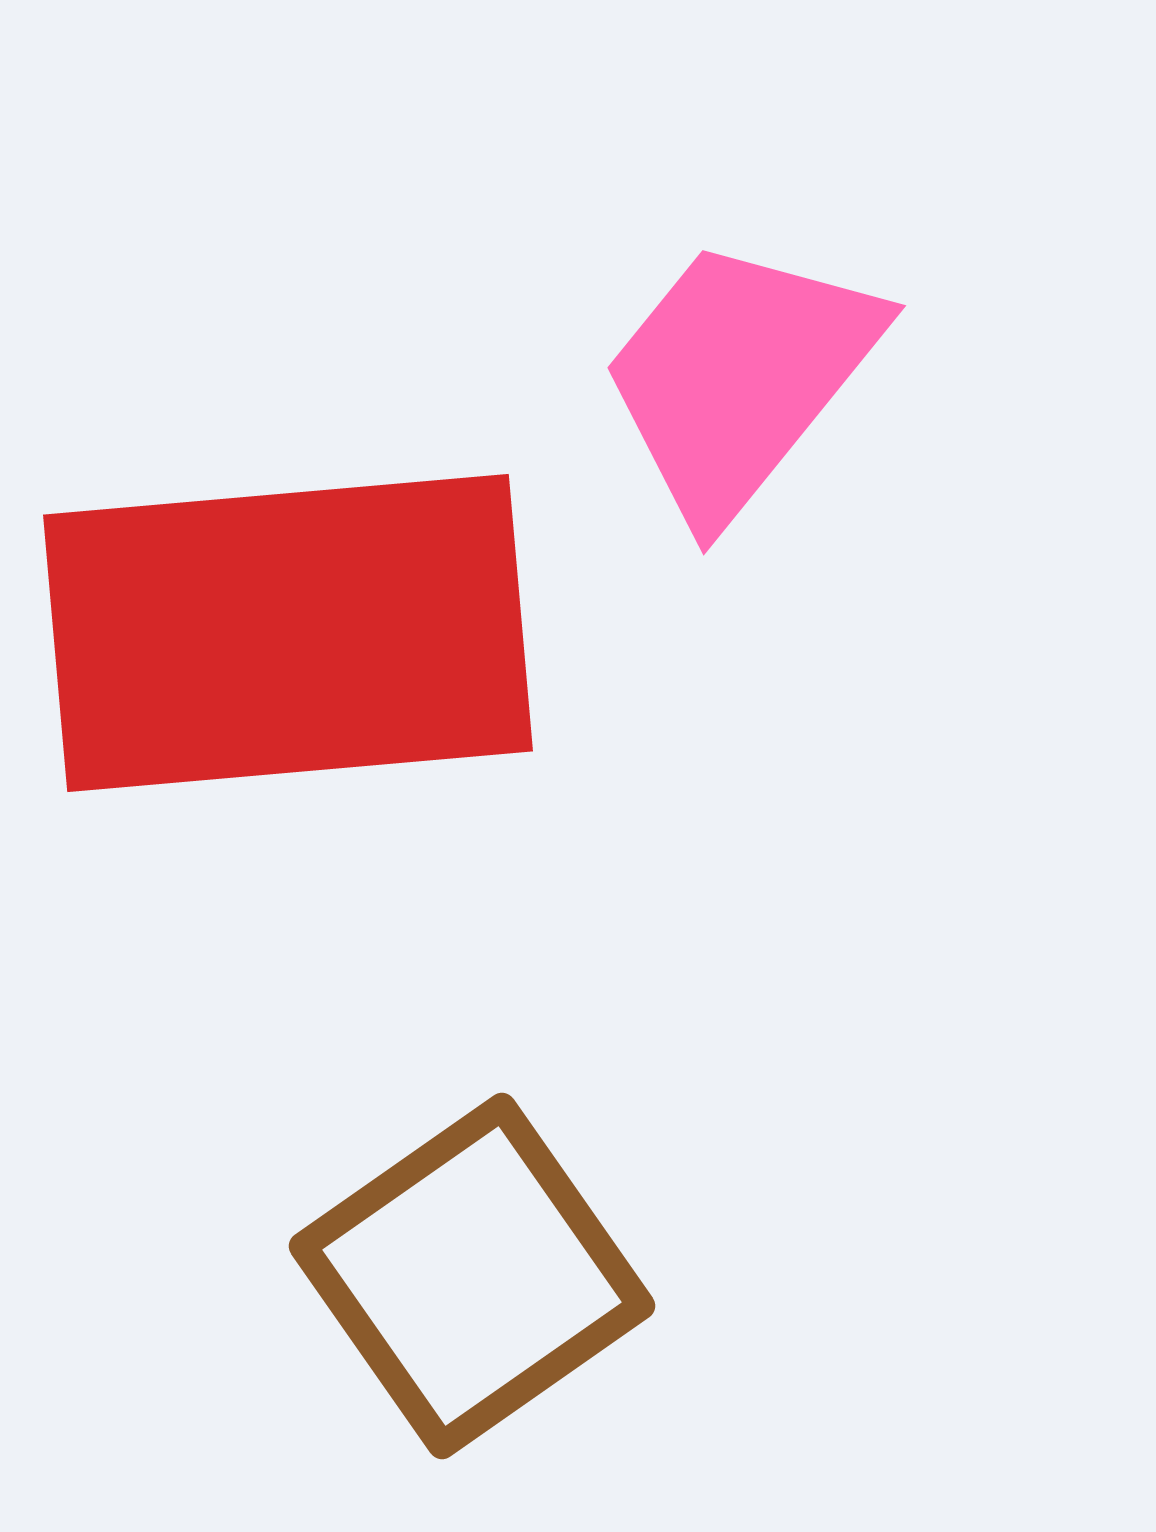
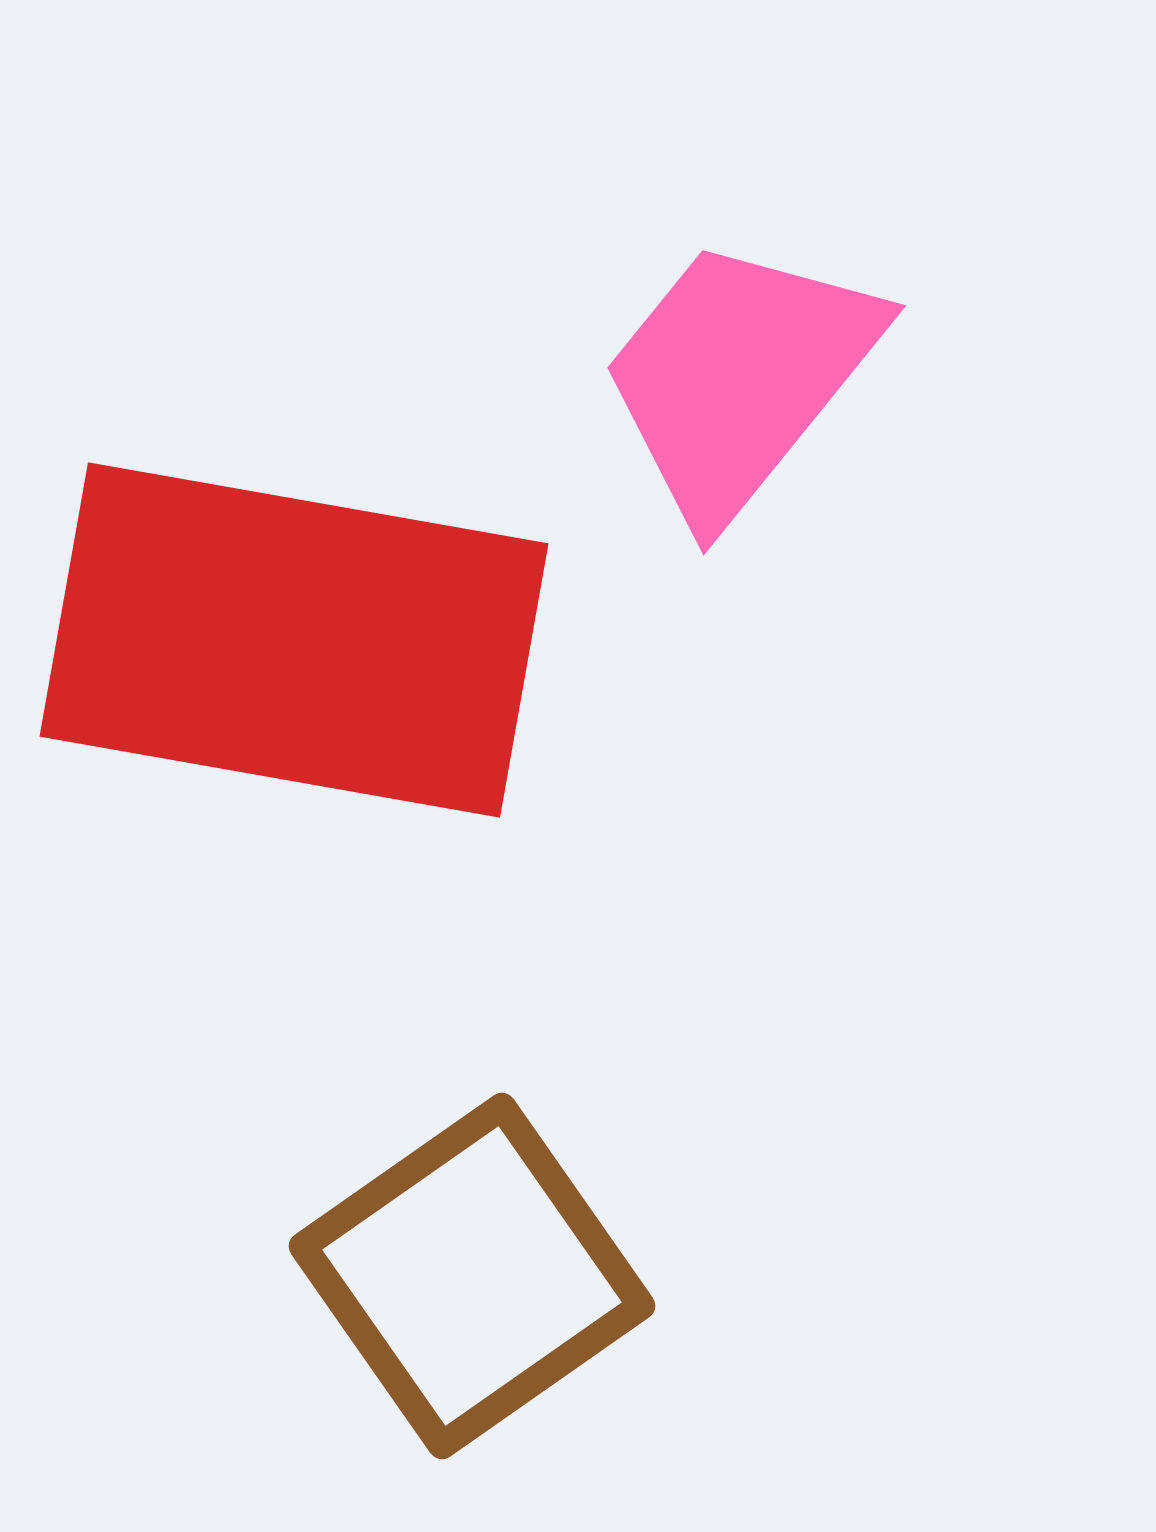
red rectangle: moved 6 px right, 7 px down; rotated 15 degrees clockwise
